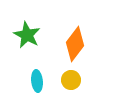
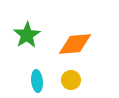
green star: rotated 12 degrees clockwise
orange diamond: rotated 48 degrees clockwise
